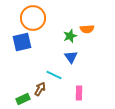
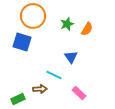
orange circle: moved 2 px up
orange semicircle: rotated 56 degrees counterclockwise
green star: moved 3 px left, 12 px up
blue square: rotated 30 degrees clockwise
brown arrow: rotated 56 degrees clockwise
pink rectangle: rotated 48 degrees counterclockwise
green rectangle: moved 5 px left
